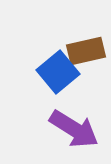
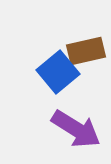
purple arrow: moved 2 px right
